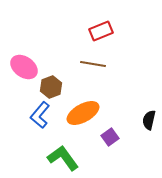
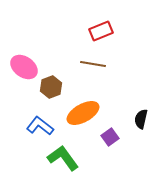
blue L-shape: moved 11 px down; rotated 88 degrees clockwise
black semicircle: moved 8 px left, 1 px up
